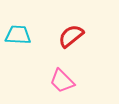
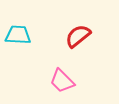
red semicircle: moved 7 px right
